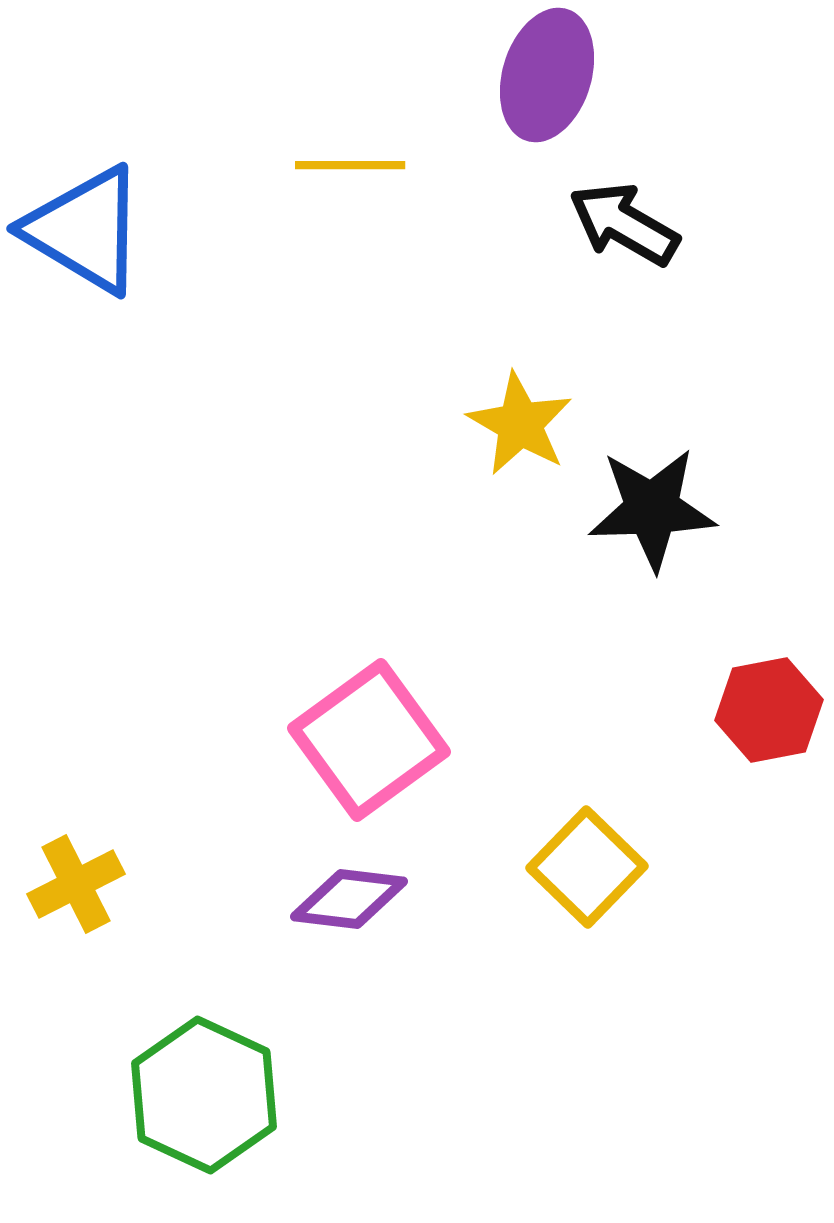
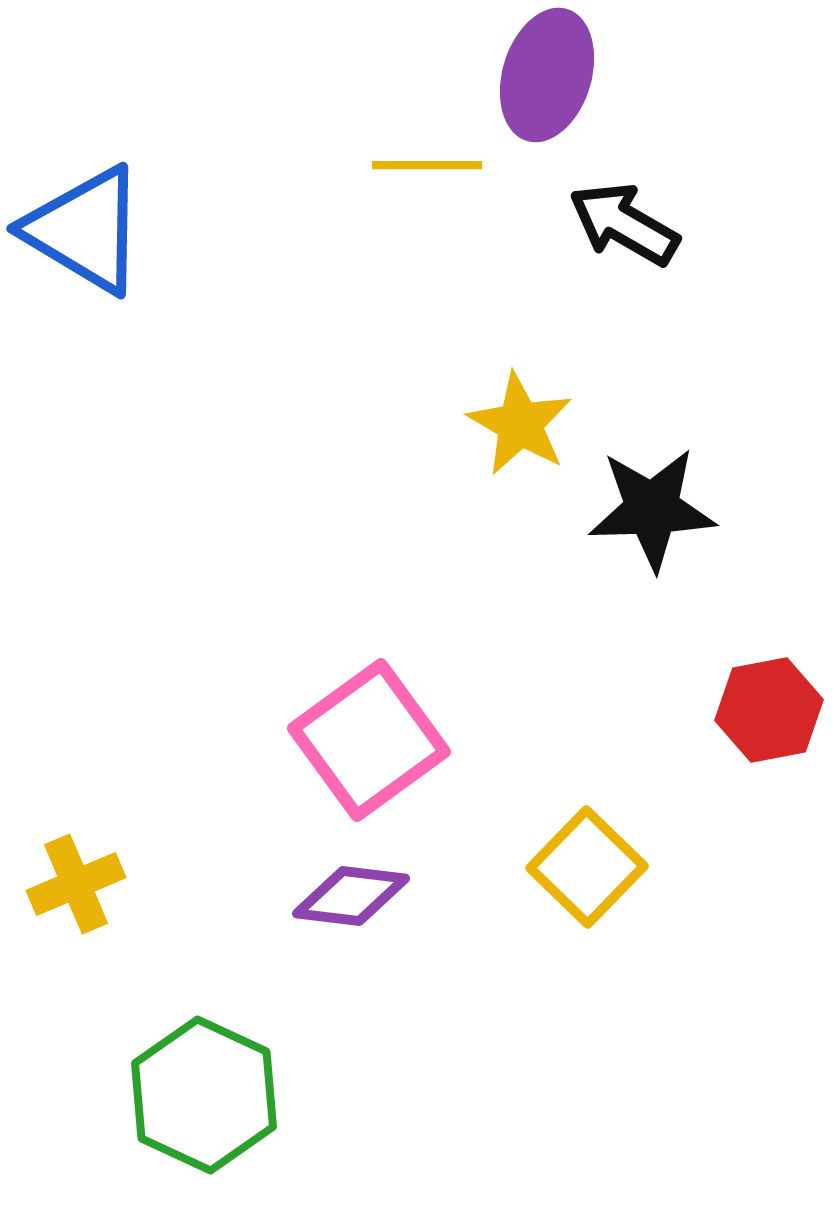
yellow line: moved 77 px right
yellow cross: rotated 4 degrees clockwise
purple diamond: moved 2 px right, 3 px up
